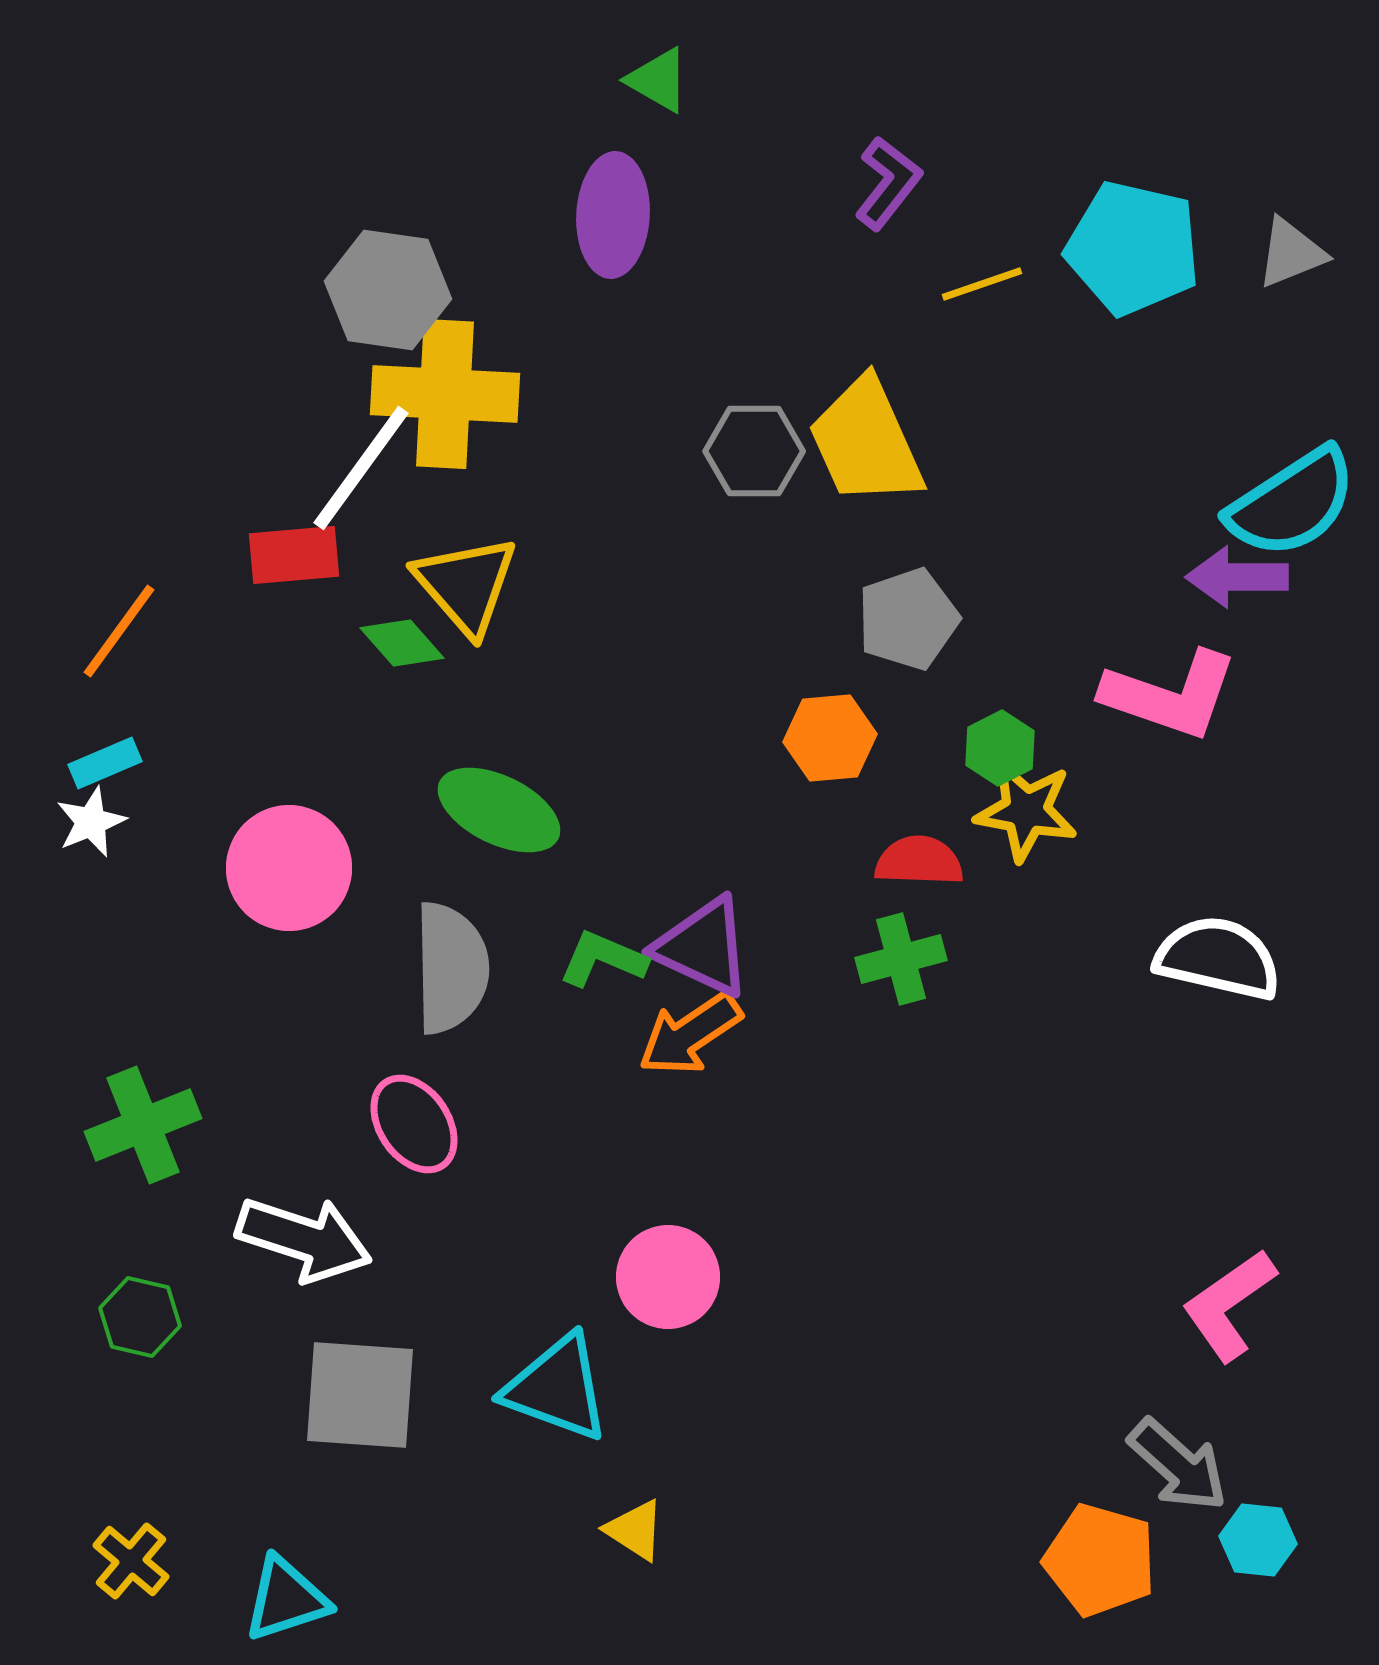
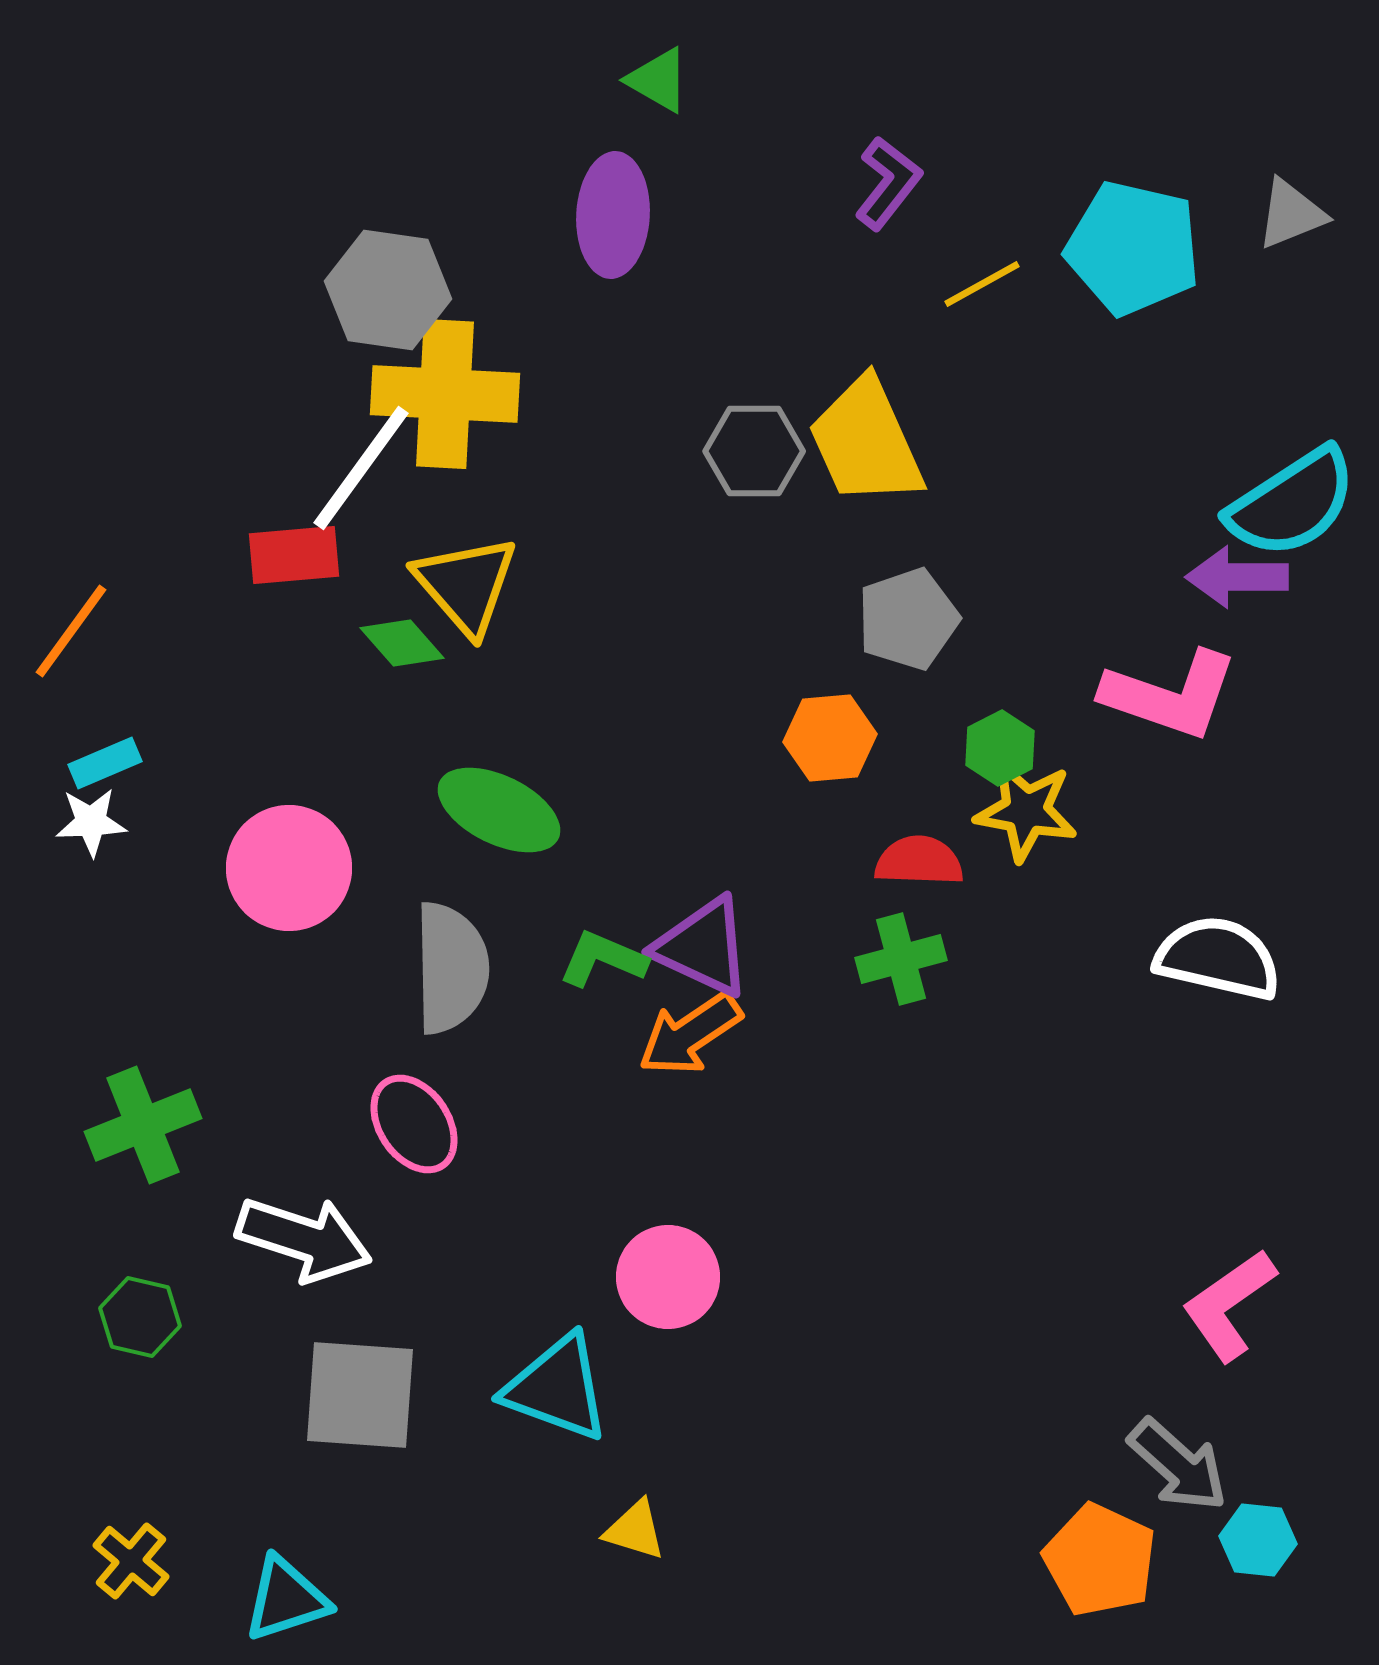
gray triangle at (1291, 253): moved 39 px up
yellow line at (982, 284): rotated 10 degrees counterclockwise
orange line at (119, 631): moved 48 px left
white star at (91, 822): rotated 20 degrees clockwise
yellow triangle at (635, 1530): rotated 16 degrees counterclockwise
orange pentagon at (1100, 1560): rotated 9 degrees clockwise
